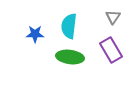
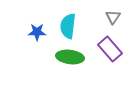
cyan semicircle: moved 1 px left
blue star: moved 2 px right, 2 px up
purple rectangle: moved 1 px left, 1 px up; rotated 10 degrees counterclockwise
